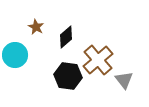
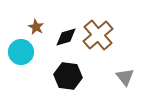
black diamond: rotated 25 degrees clockwise
cyan circle: moved 6 px right, 3 px up
brown cross: moved 25 px up
gray triangle: moved 1 px right, 3 px up
